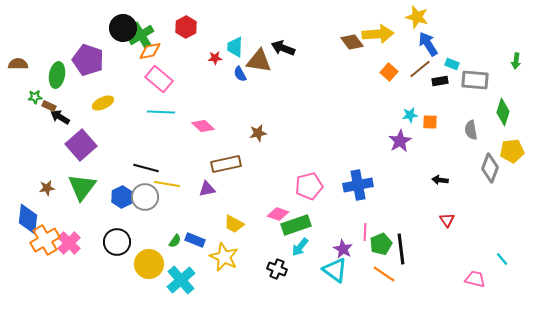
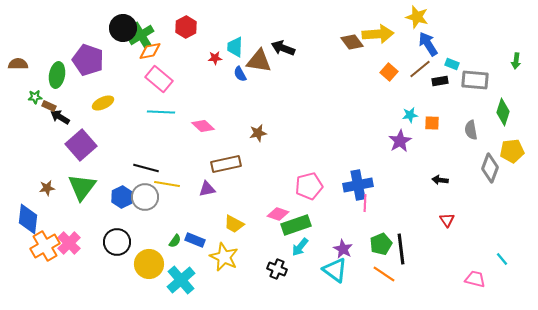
orange square at (430, 122): moved 2 px right, 1 px down
pink line at (365, 232): moved 29 px up
orange cross at (45, 240): moved 6 px down
